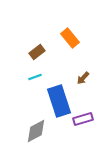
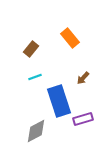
brown rectangle: moved 6 px left, 3 px up; rotated 14 degrees counterclockwise
